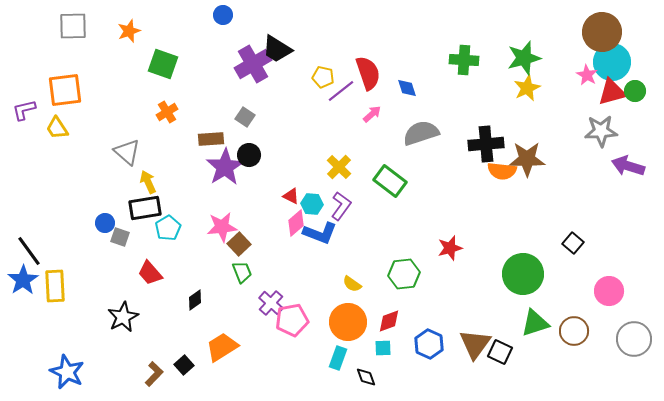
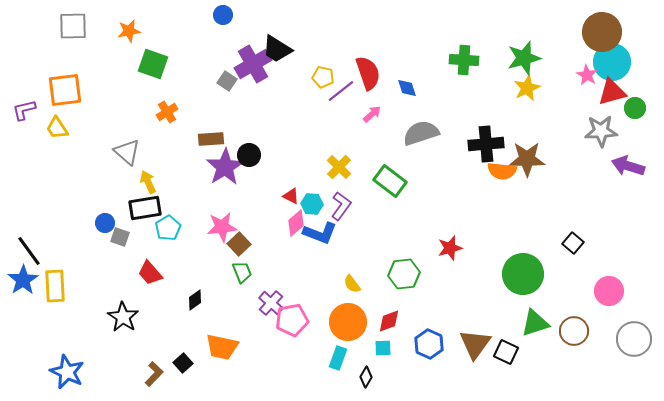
orange star at (129, 31): rotated 10 degrees clockwise
green square at (163, 64): moved 10 px left
green circle at (635, 91): moved 17 px down
gray square at (245, 117): moved 18 px left, 36 px up
yellow semicircle at (352, 284): rotated 18 degrees clockwise
black star at (123, 317): rotated 12 degrees counterclockwise
orange trapezoid at (222, 347): rotated 136 degrees counterclockwise
black square at (500, 352): moved 6 px right
black square at (184, 365): moved 1 px left, 2 px up
black diamond at (366, 377): rotated 50 degrees clockwise
